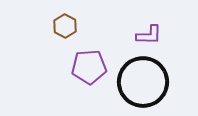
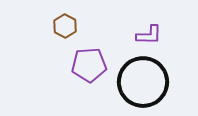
purple pentagon: moved 2 px up
